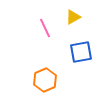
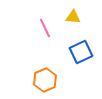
yellow triangle: rotated 35 degrees clockwise
blue square: rotated 15 degrees counterclockwise
